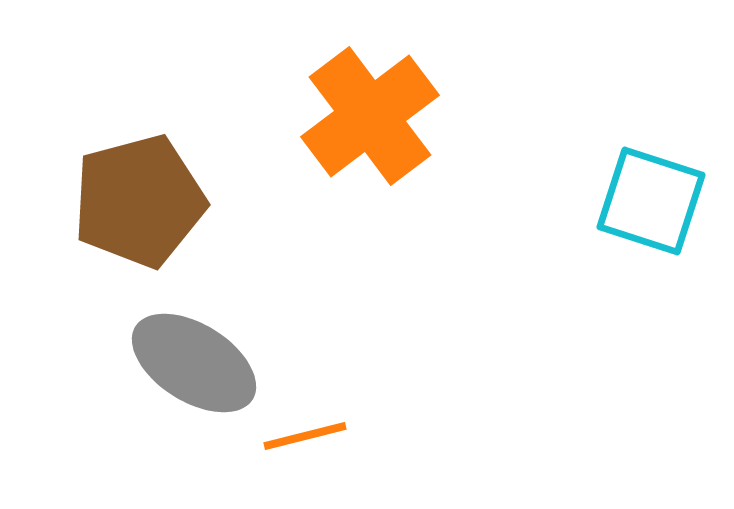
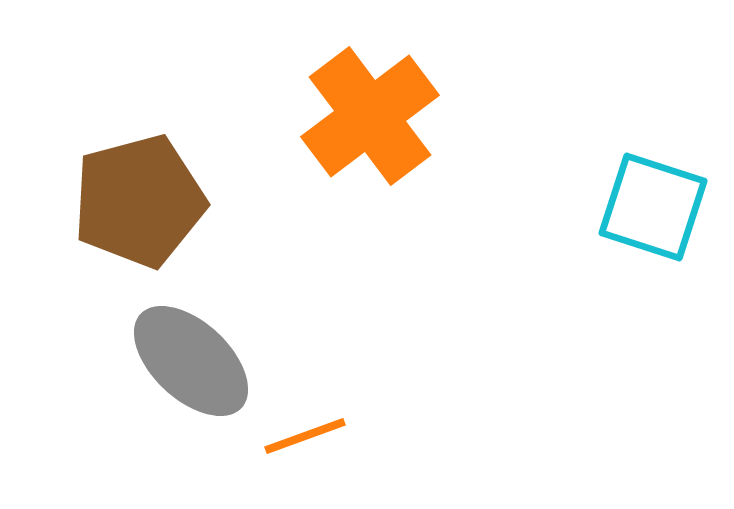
cyan square: moved 2 px right, 6 px down
gray ellipse: moved 3 px left, 2 px up; rotated 11 degrees clockwise
orange line: rotated 6 degrees counterclockwise
